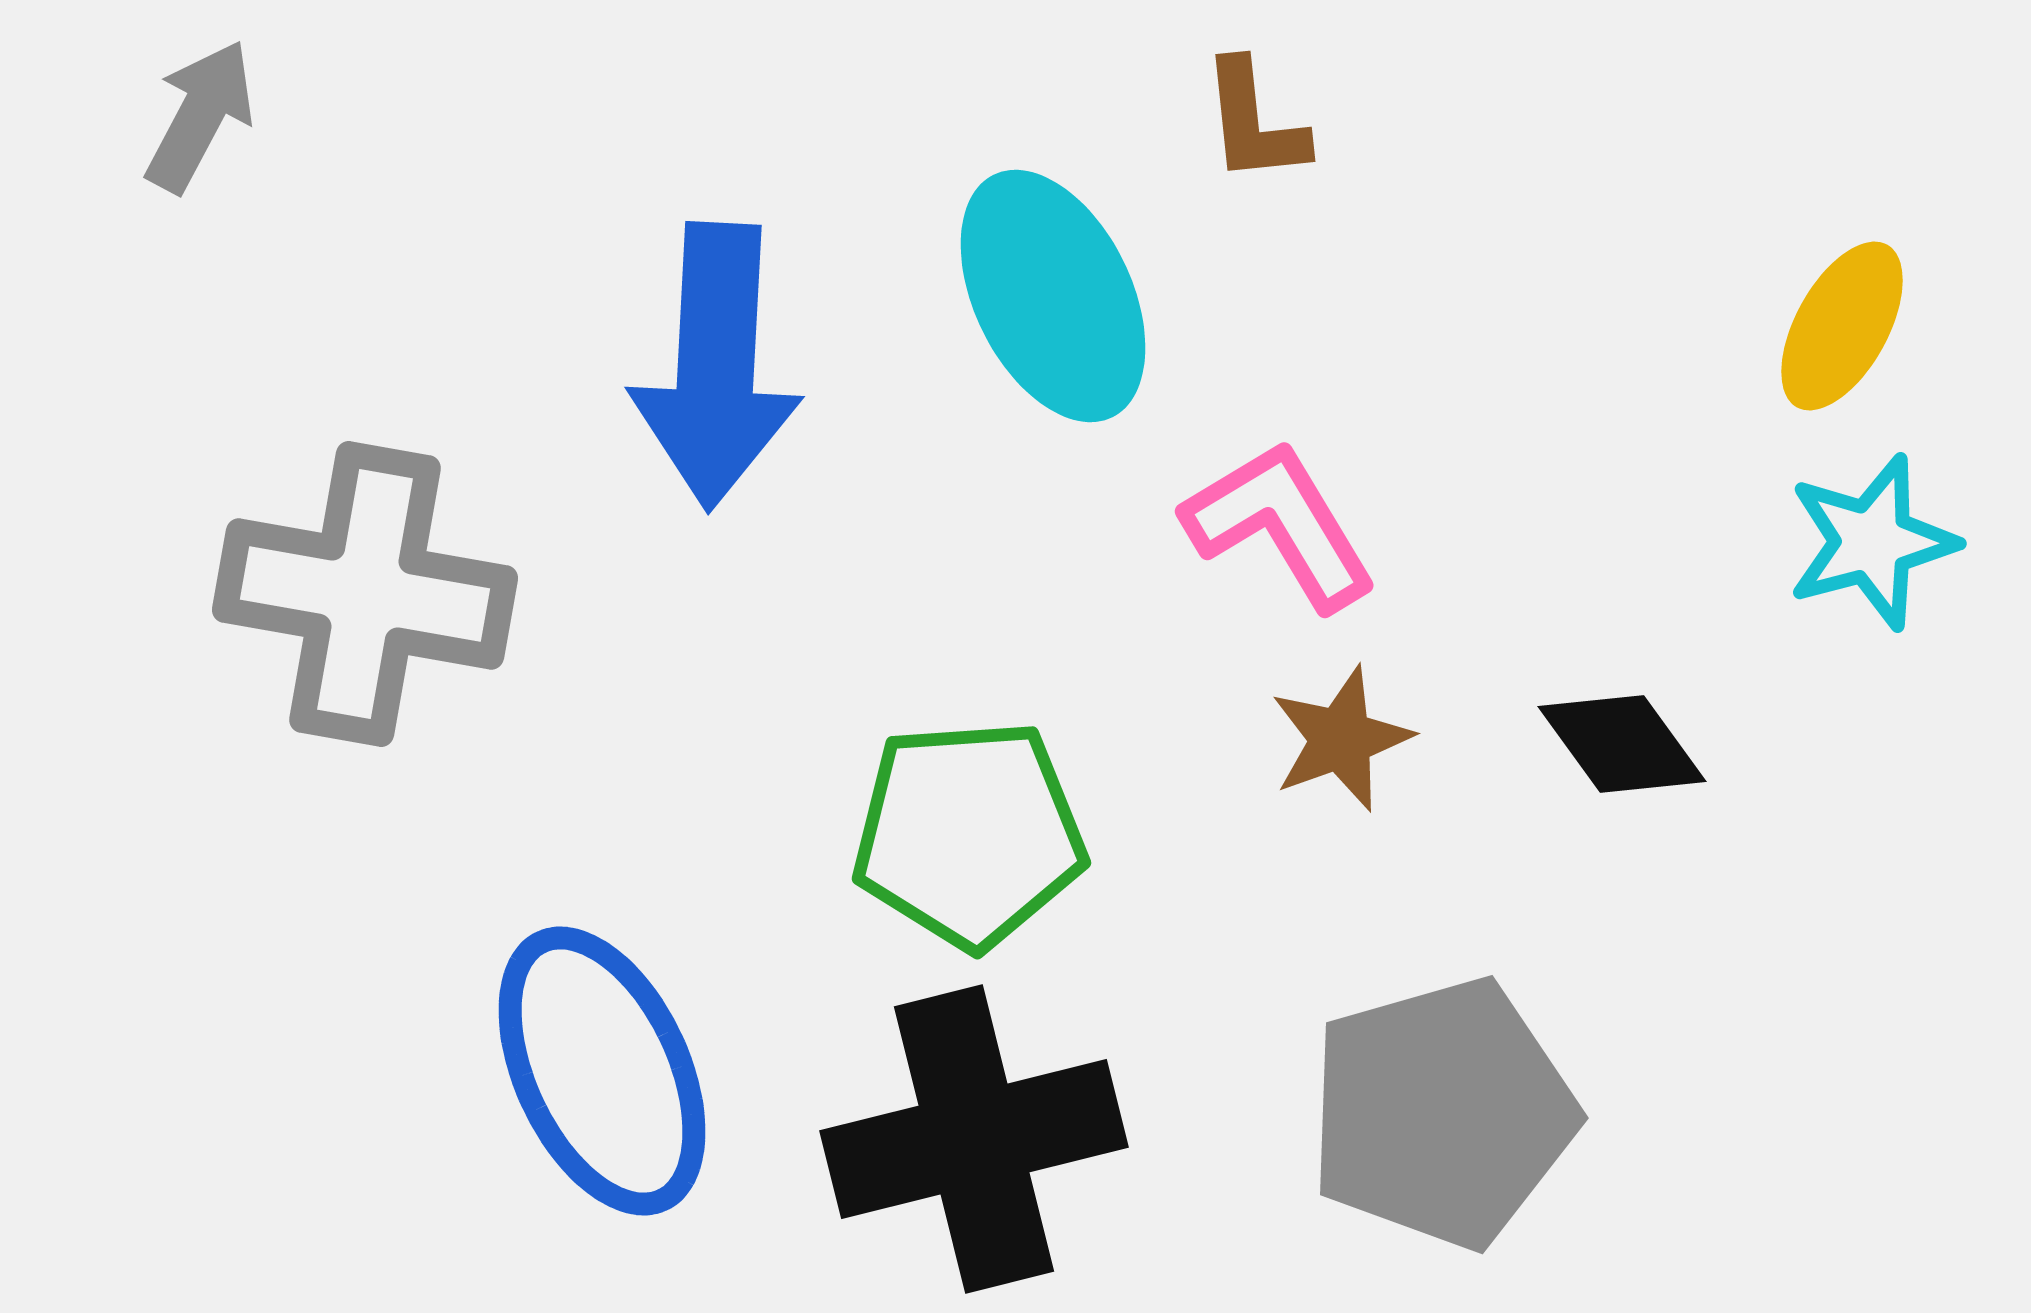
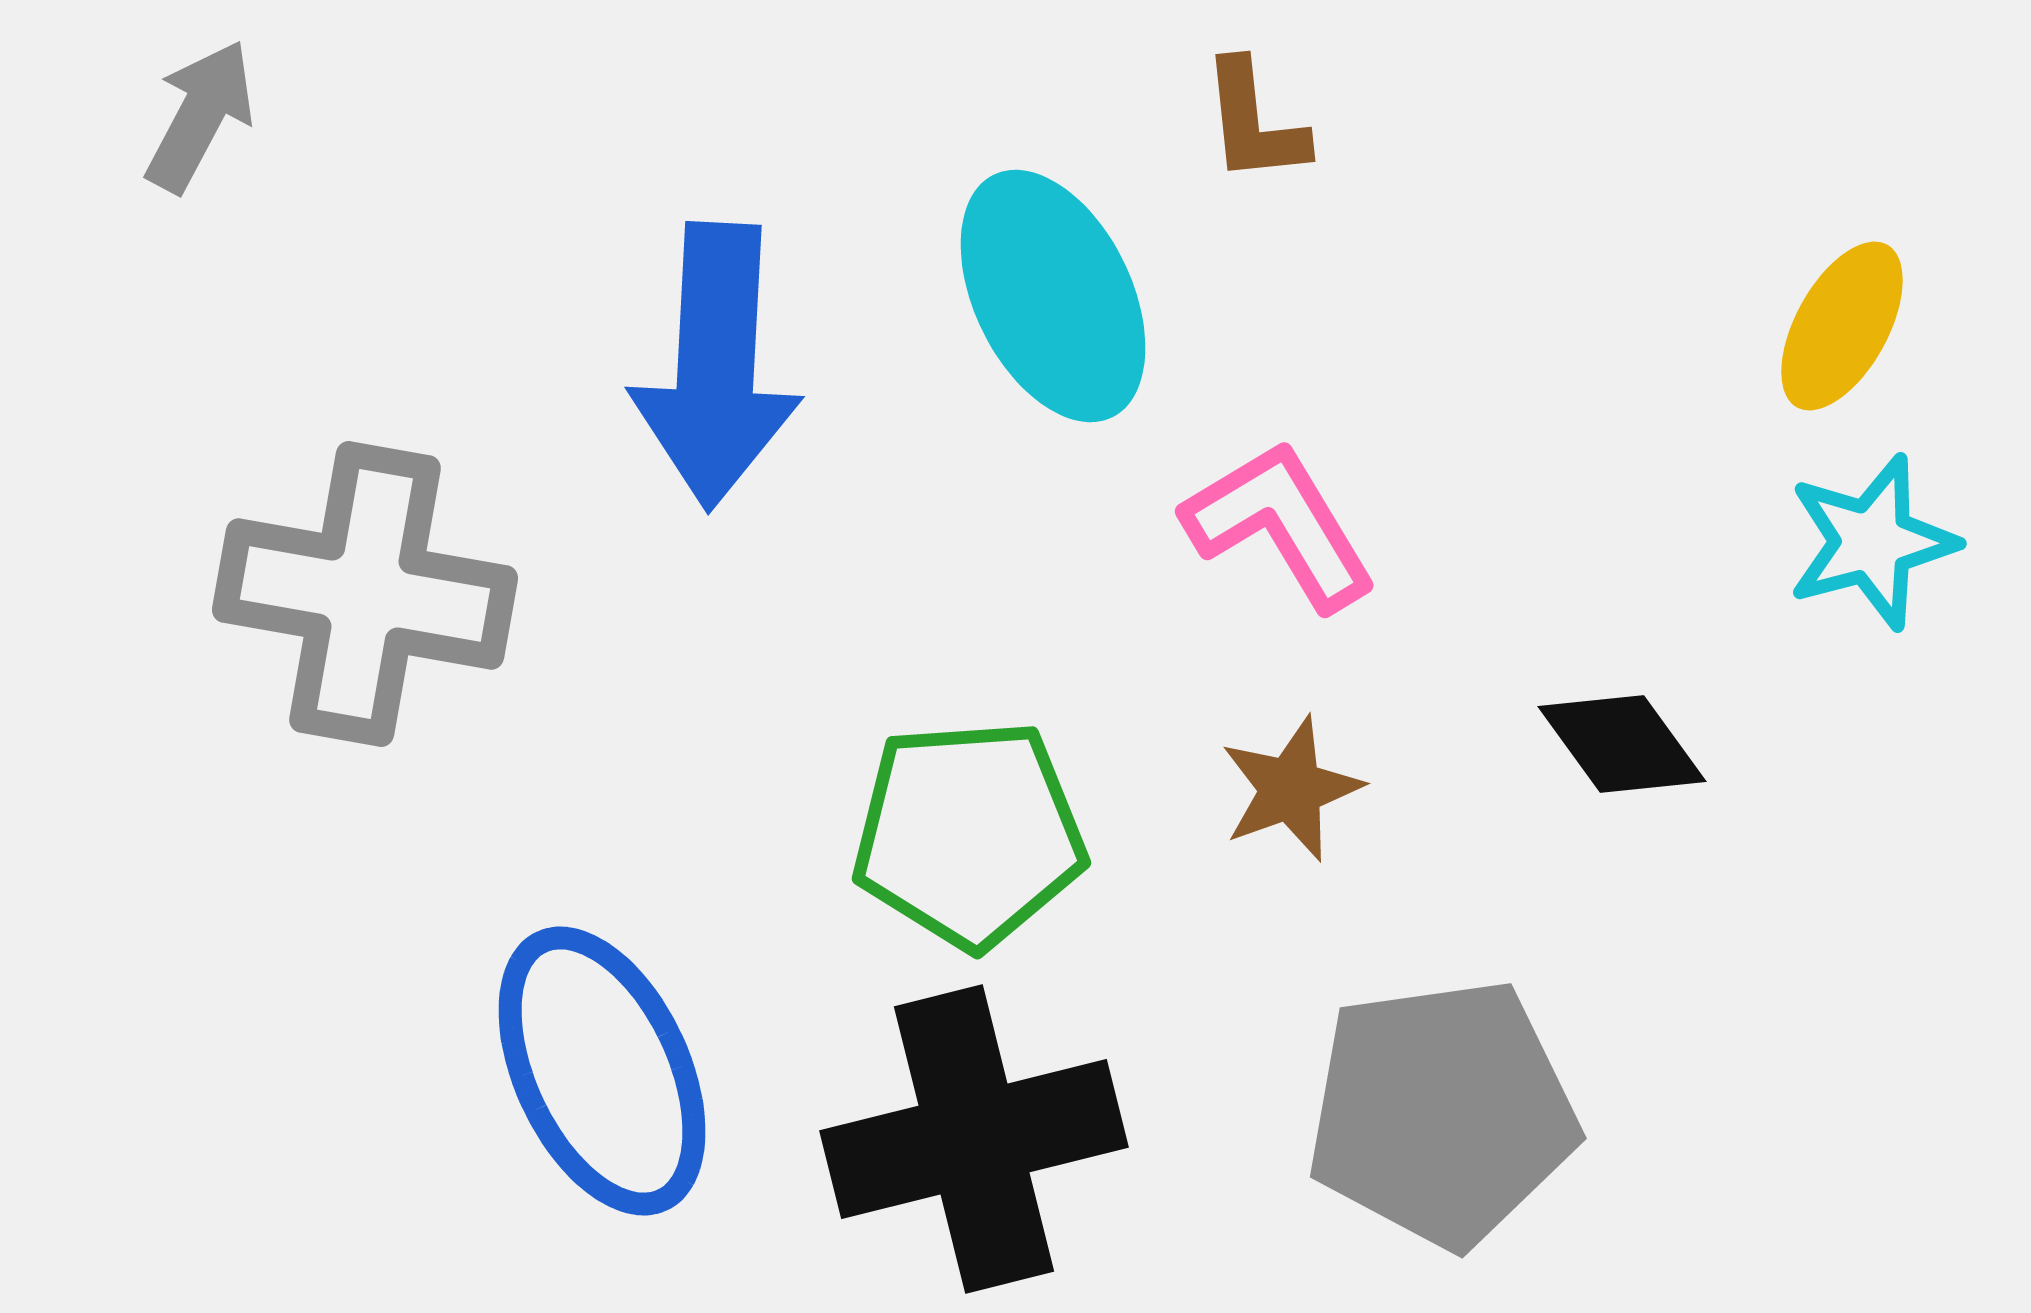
brown star: moved 50 px left, 50 px down
gray pentagon: rotated 8 degrees clockwise
